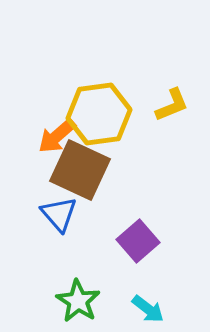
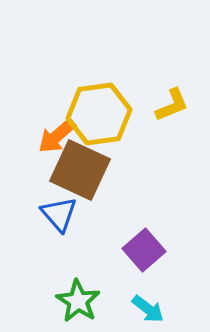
purple square: moved 6 px right, 9 px down
